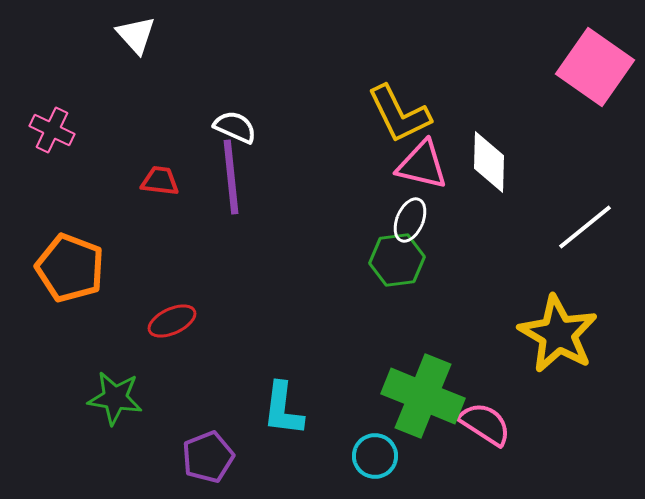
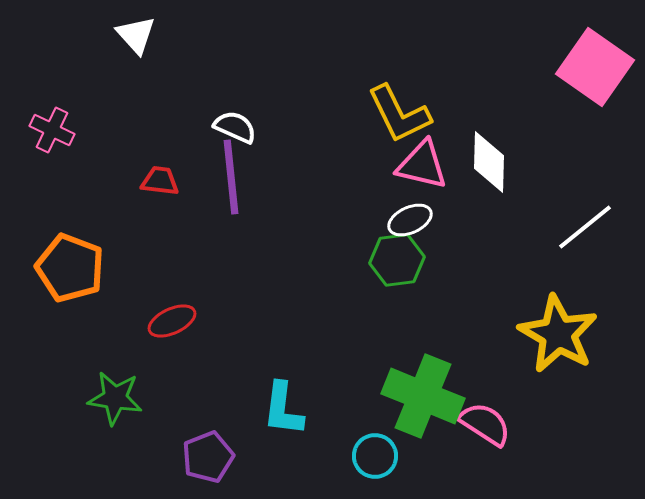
white ellipse: rotated 42 degrees clockwise
